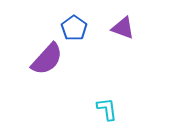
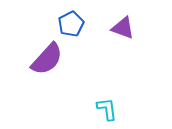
blue pentagon: moved 3 px left, 4 px up; rotated 10 degrees clockwise
